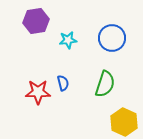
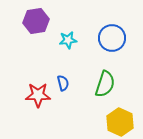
red star: moved 3 px down
yellow hexagon: moved 4 px left
